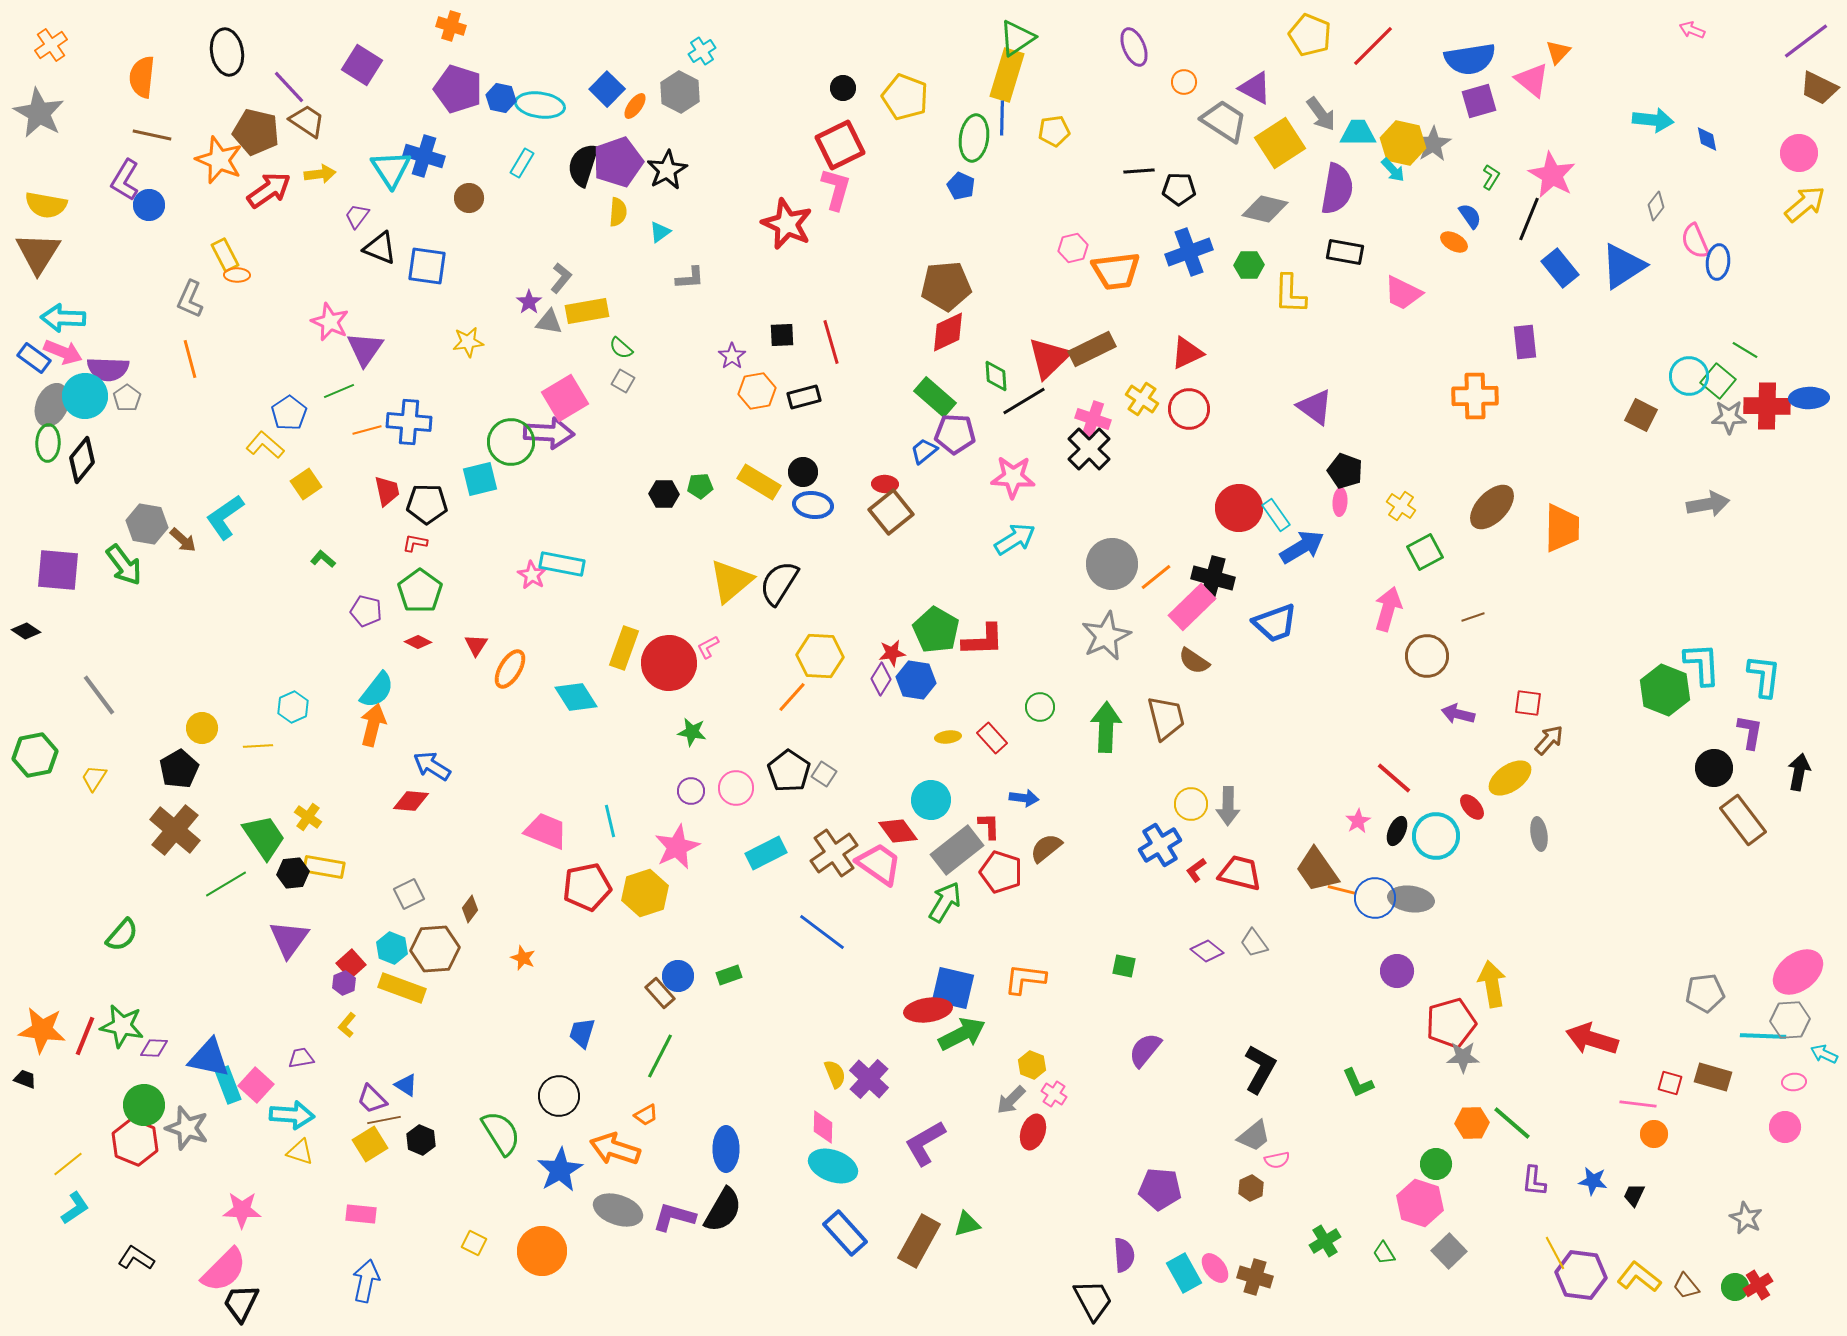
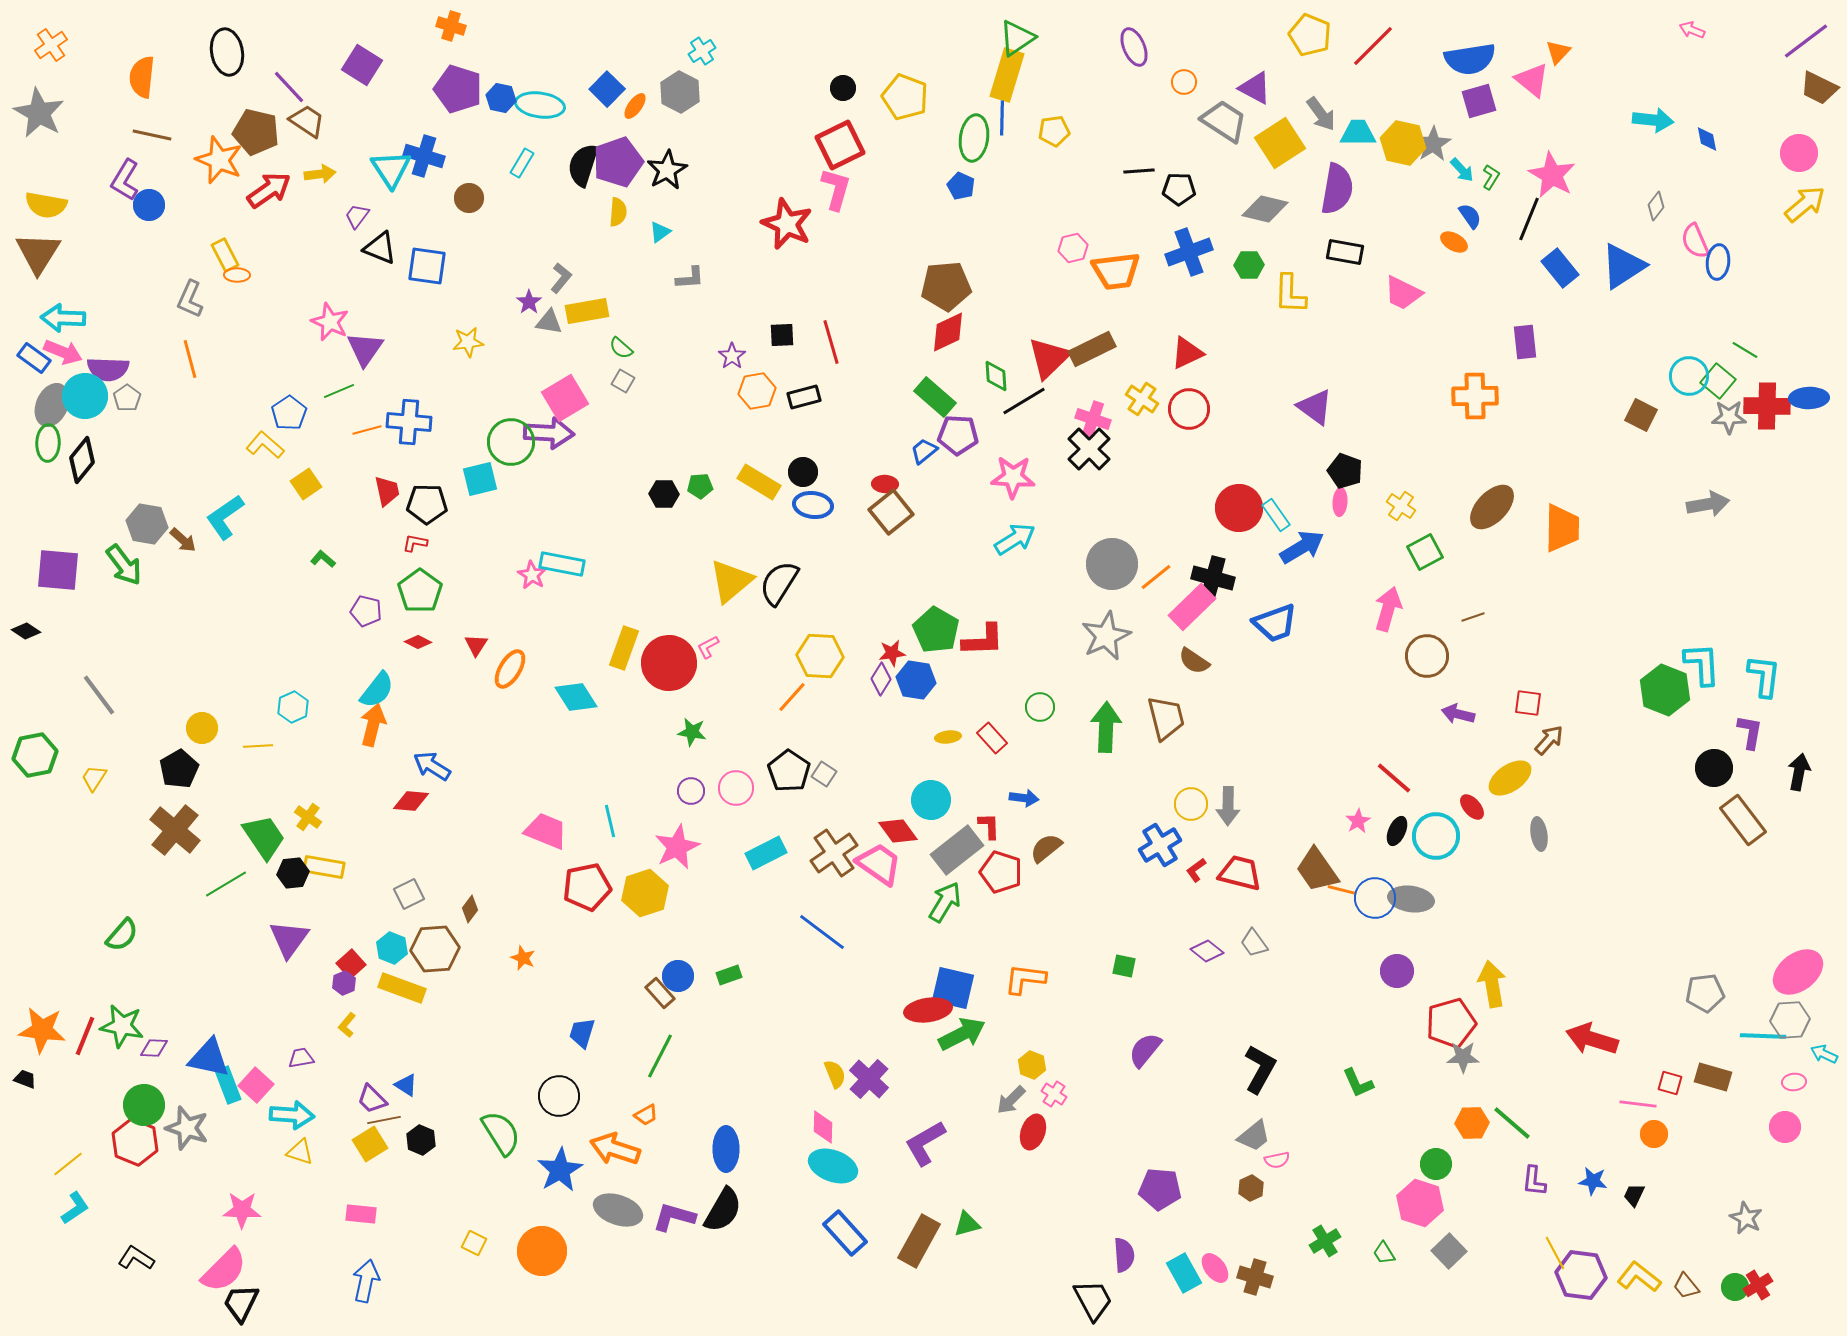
cyan arrow at (1393, 170): moved 69 px right
purple pentagon at (955, 434): moved 3 px right, 1 px down
